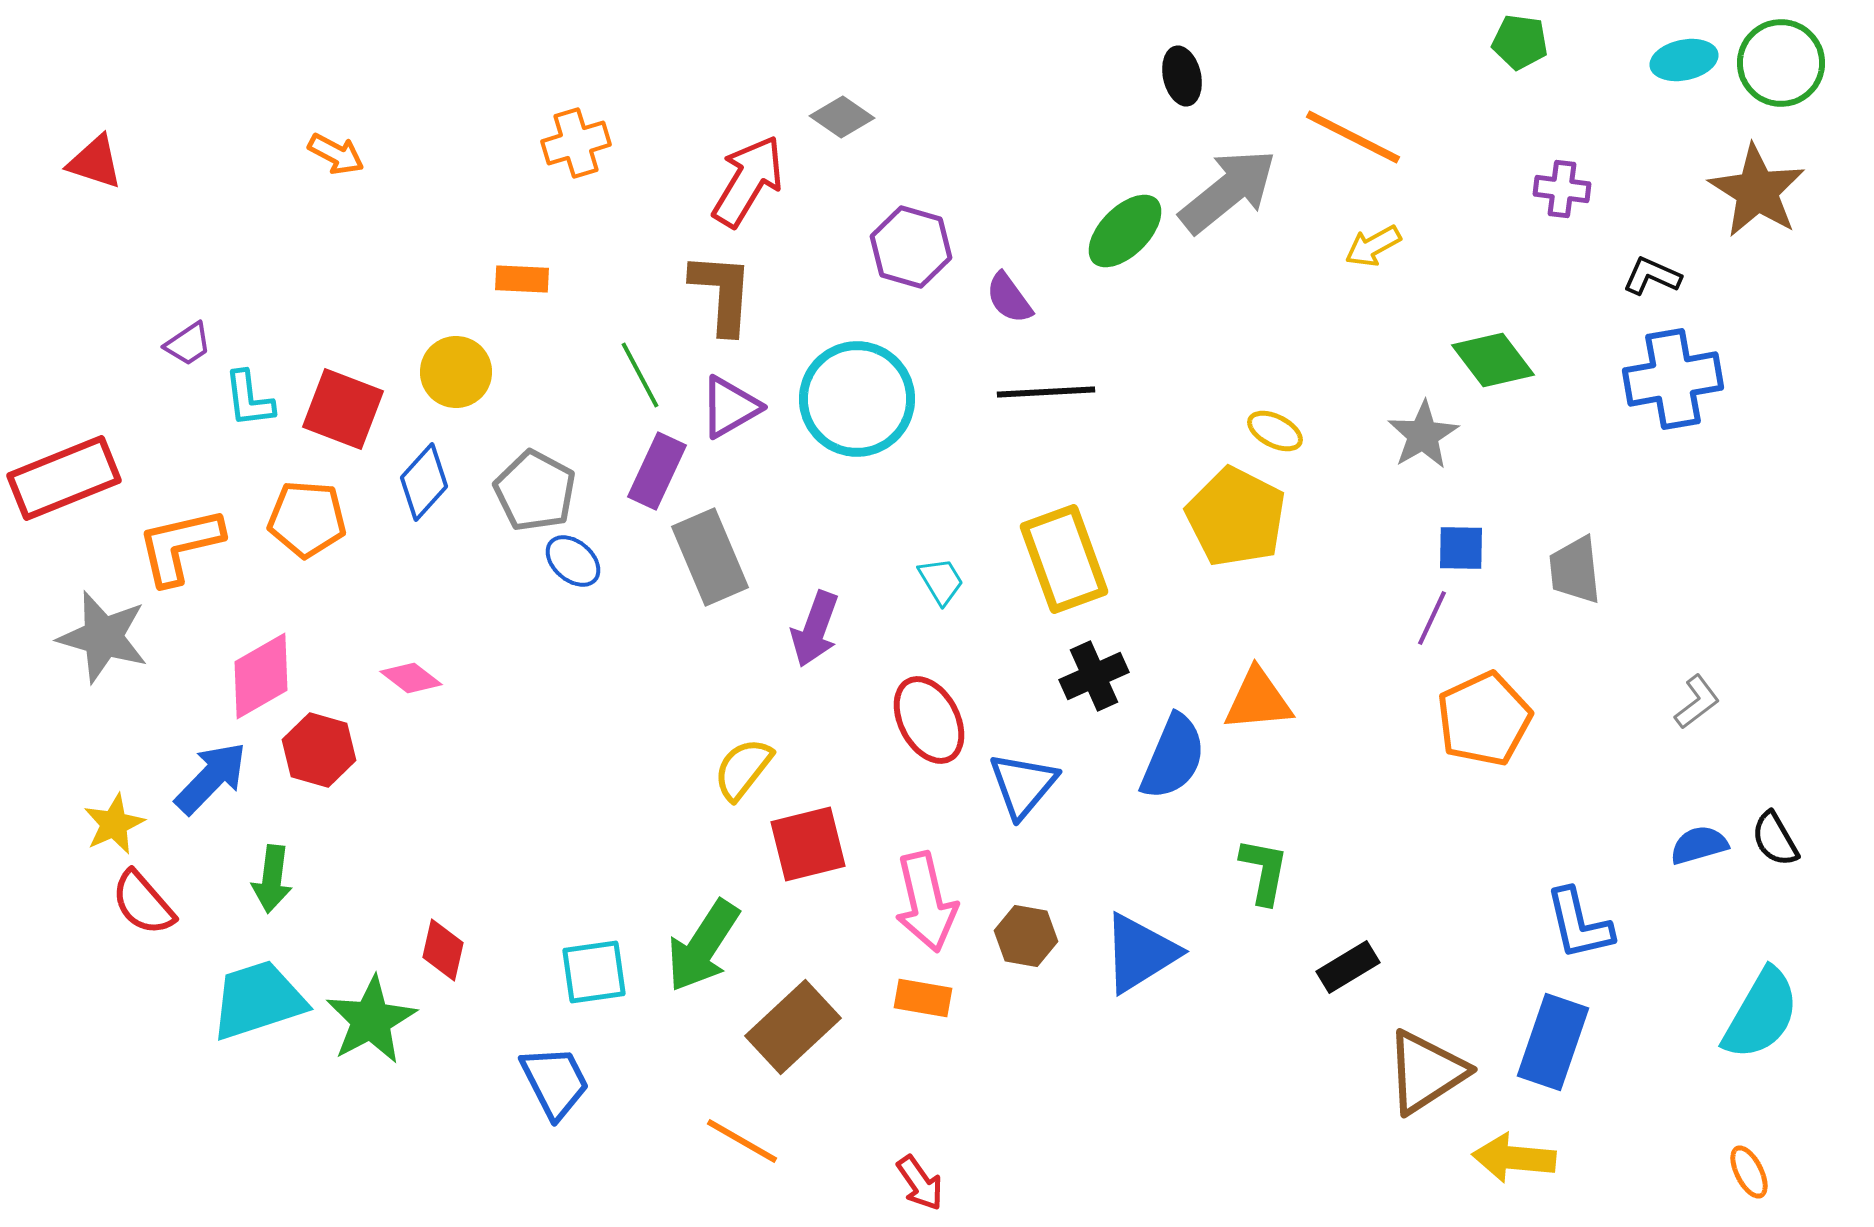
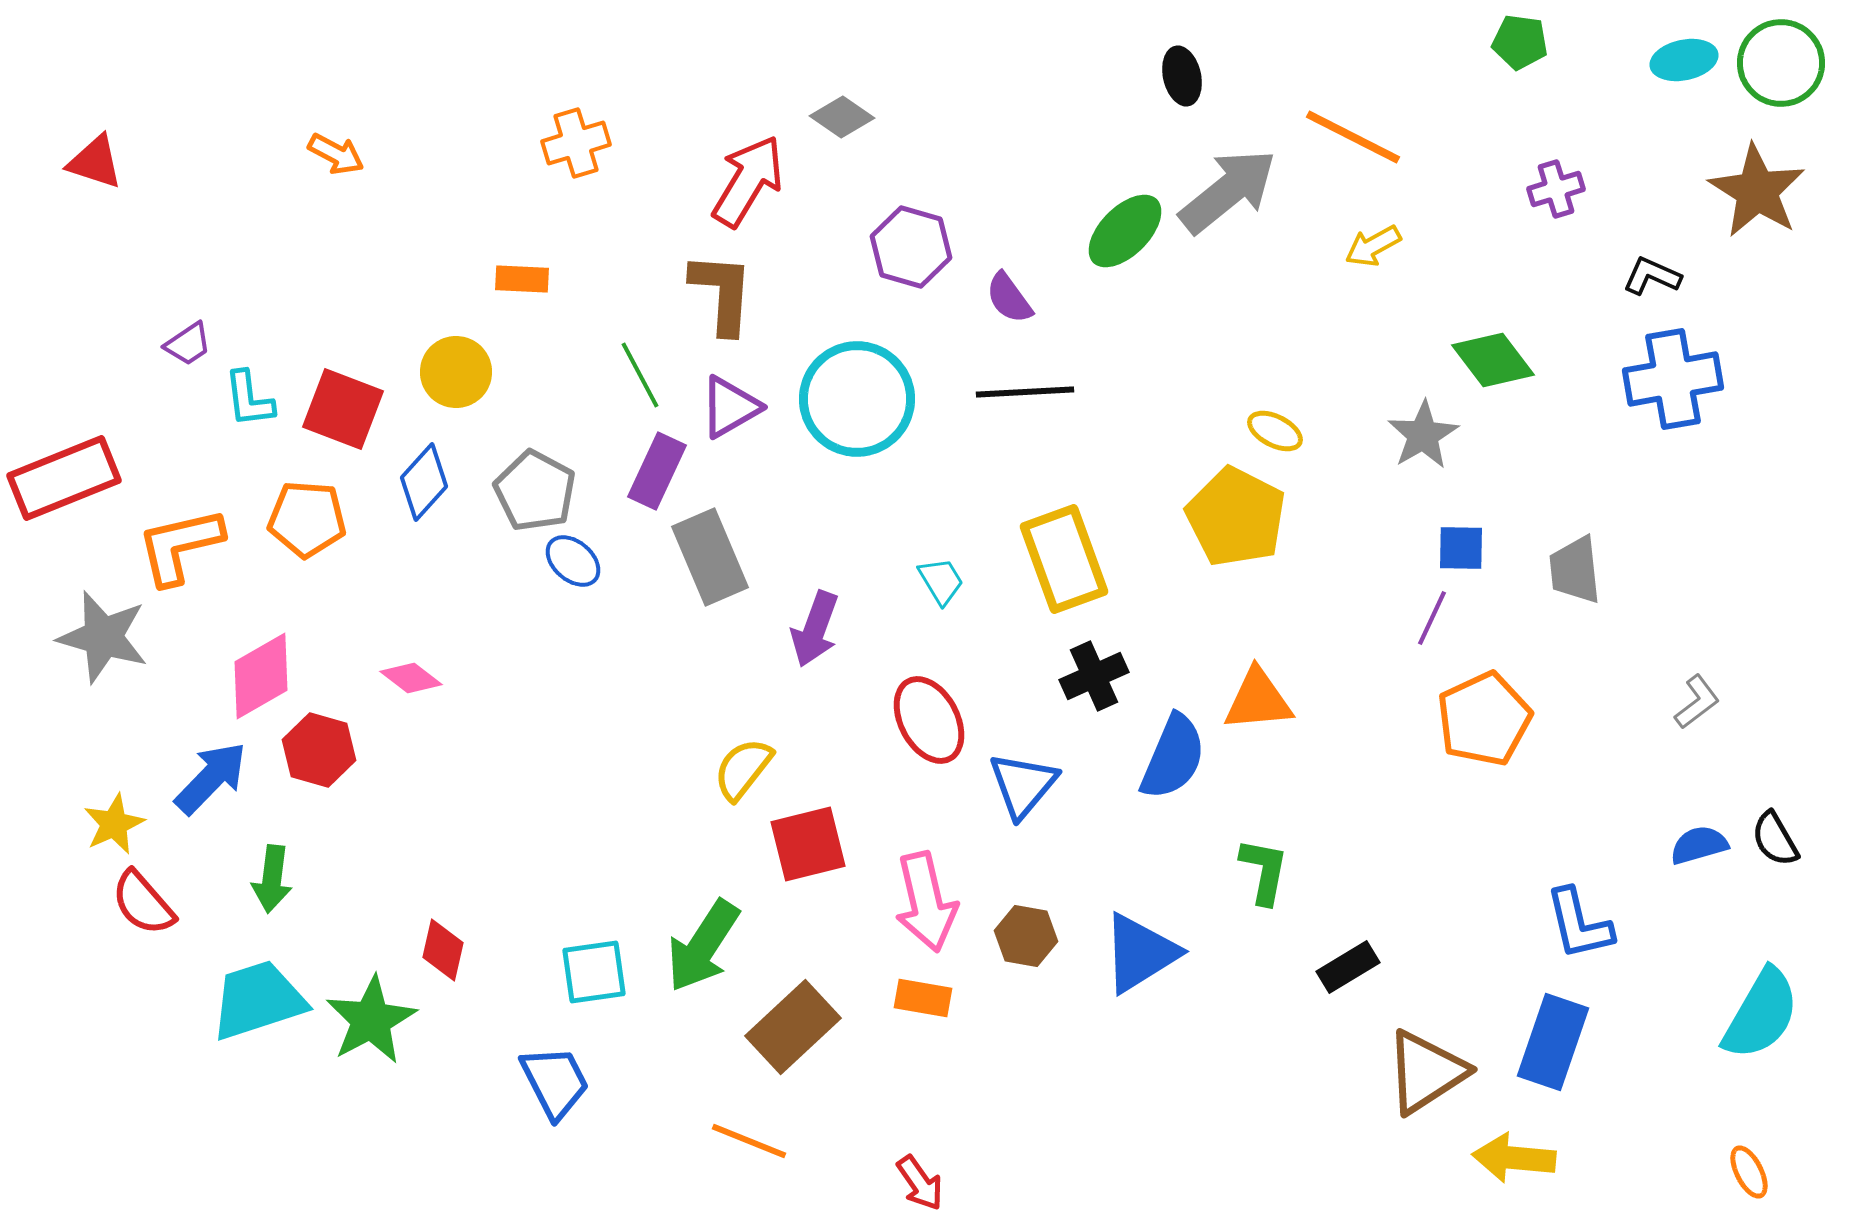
purple cross at (1562, 189): moved 6 px left; rotated 24 degrees counterclockwise
black line at (1046, 392): moved 21 px left
orange line at (742, 1141): moved 7 px right; rotated 8 degrees counterclockwise
